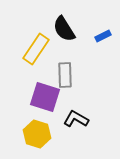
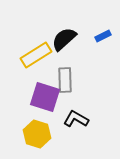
black semicircle: moved 10 px down; rotated 80 degrees clockwise
yellow rectangle: moved 6 px down; rotated 24 degrees clockwise
gray rectangle: moved 5 px down
